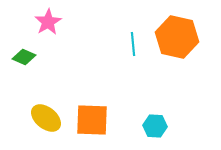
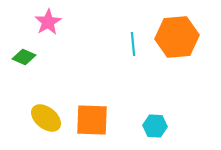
orange hexagon: rotated 18 degrees counterclockwise
